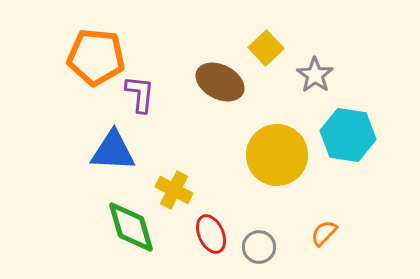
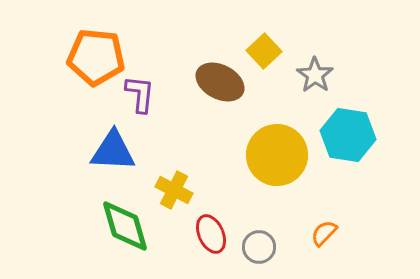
yellow square: moved 2 px left, 3 px down
green diamond: moved 6 px left, 1 px up
